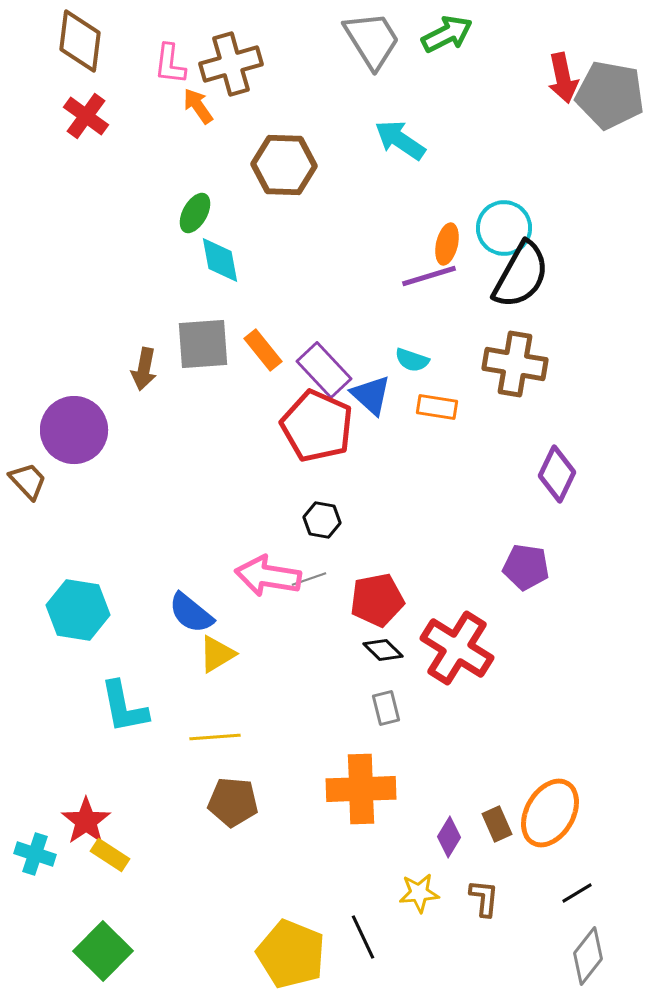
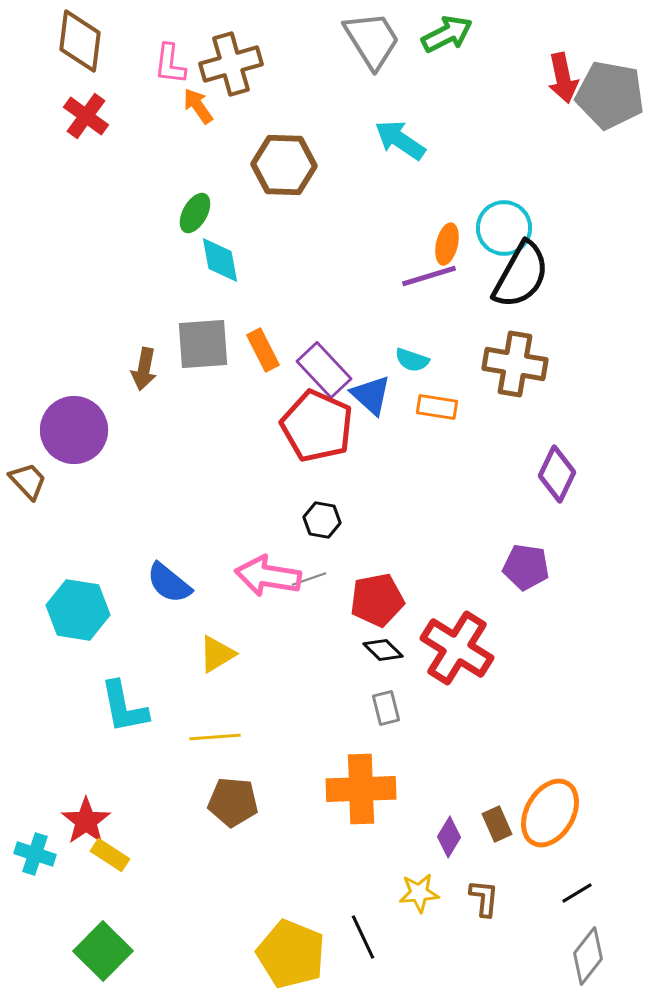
orange rectangle at (263, 350): rotated 12 degrees clockwise
blue semicircle at (191, 613): moved 22 px left, 30 px up
